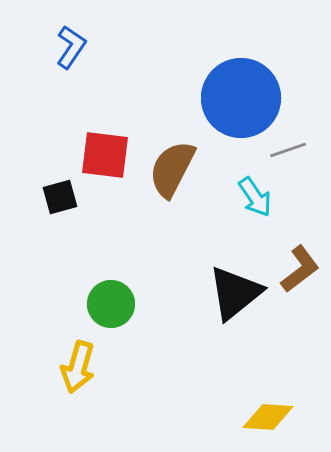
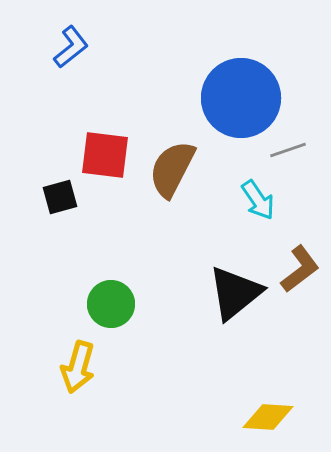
blue L-shape: rotated 18 degrees clockwise
cyan arrow: moved 3 px right, 3 px down
